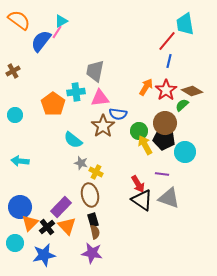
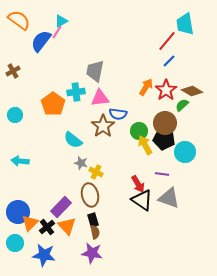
blue line at (169, 61): rotated 32 degrees clockwise
blue circle at (20, 207): moved 2 px left, 5 px down
blue star at (44, 255): rotated 20 degrees clockwise
